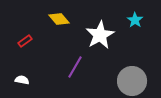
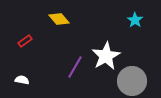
white star: moved 6 px right, 21 px down
